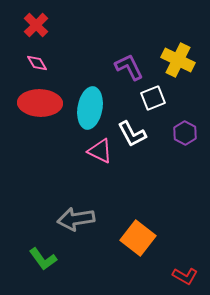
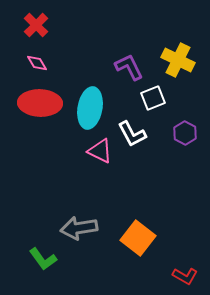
gray arrow: moved 3 px right, 9 px down
